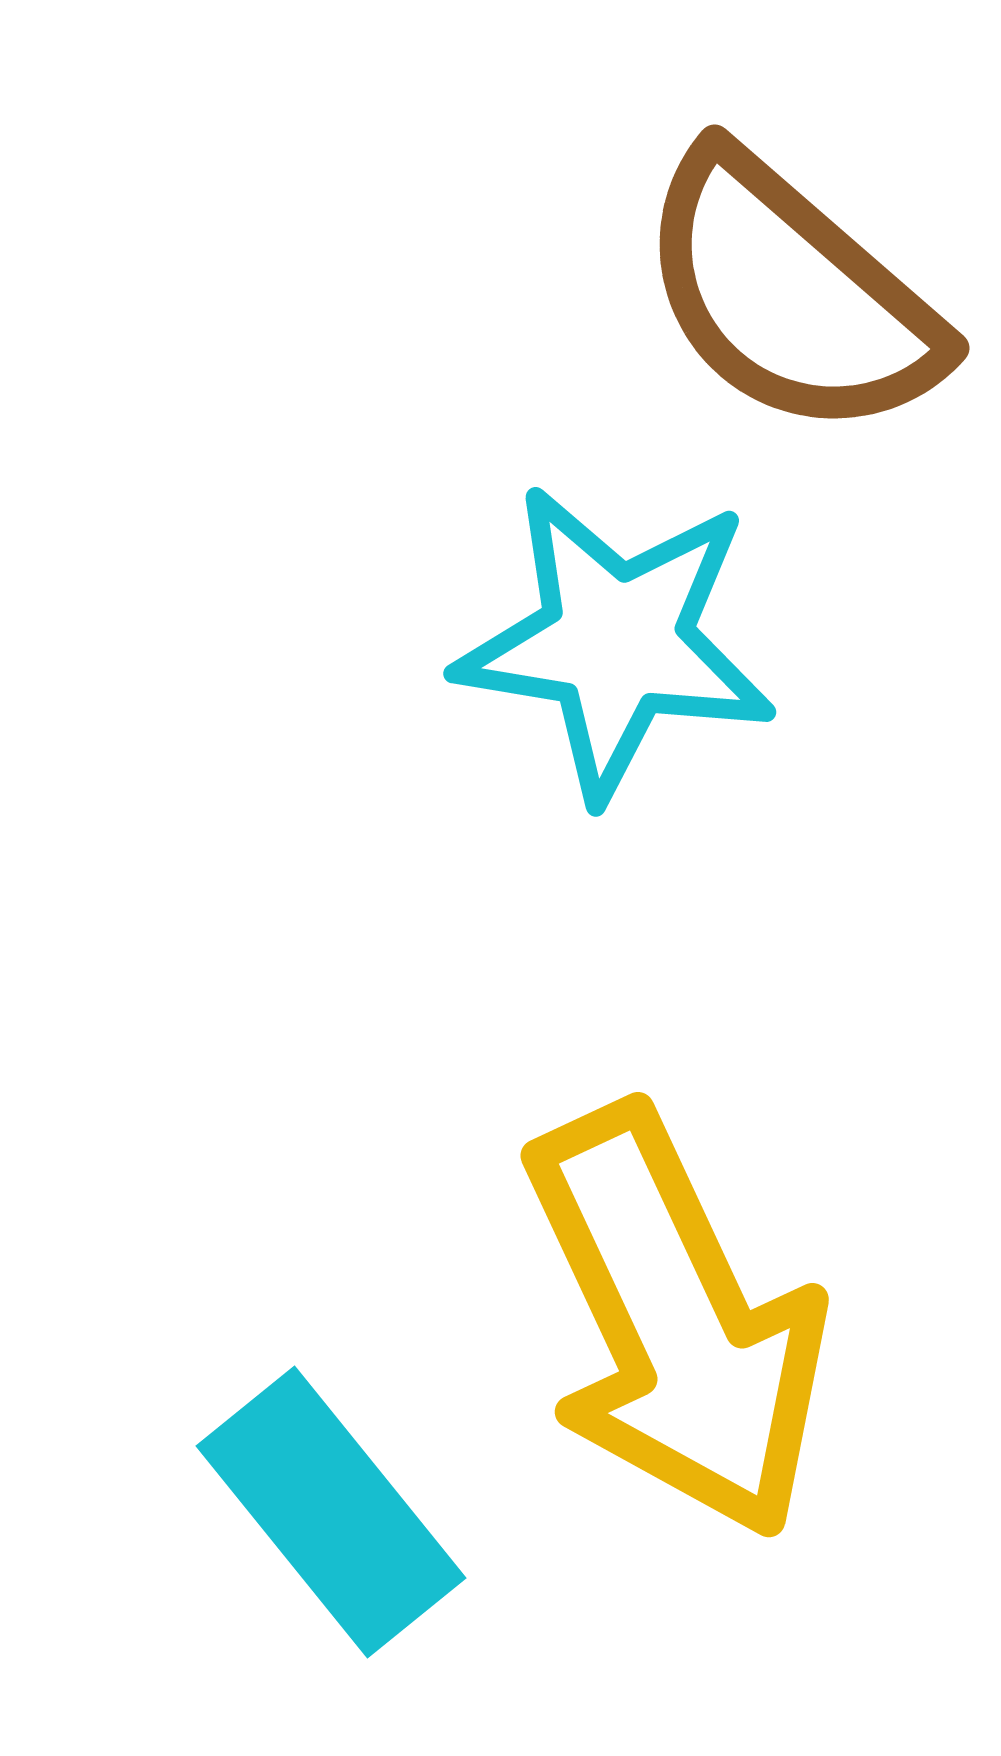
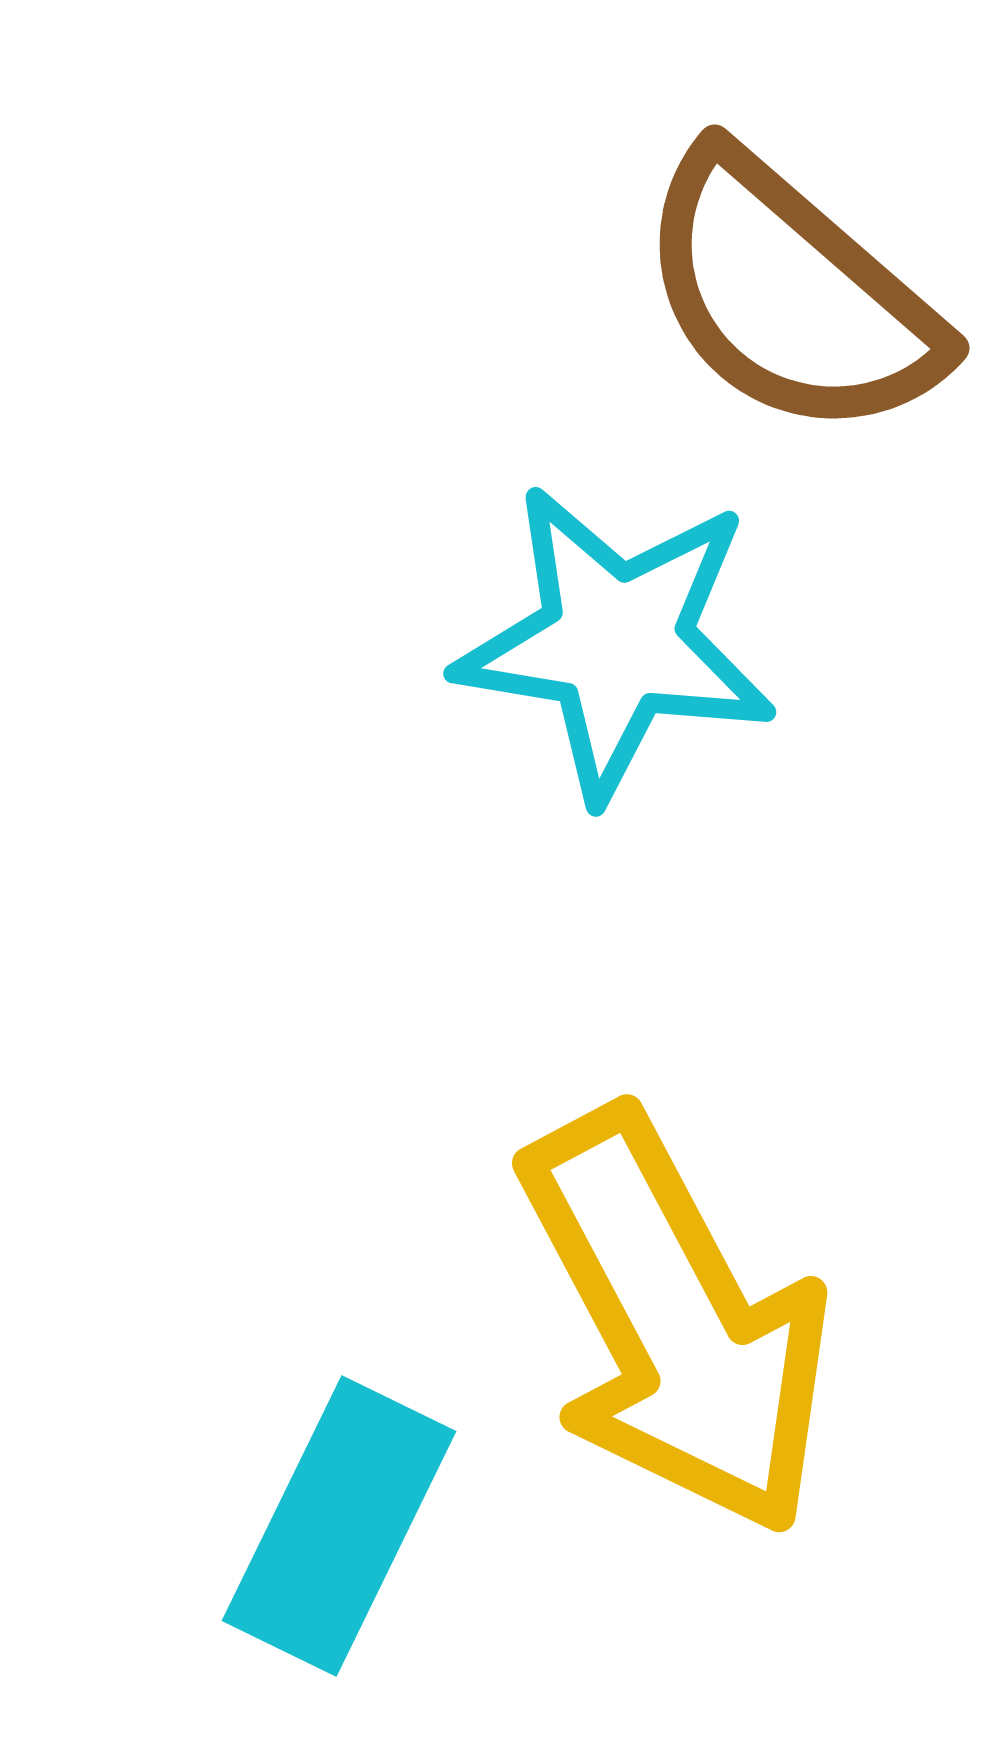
yellow arrow: rotated 3 degrees counterclockwise
cyan rectangle: moved 8 px right, 14 px down; rotated 65 degrees clockwise
